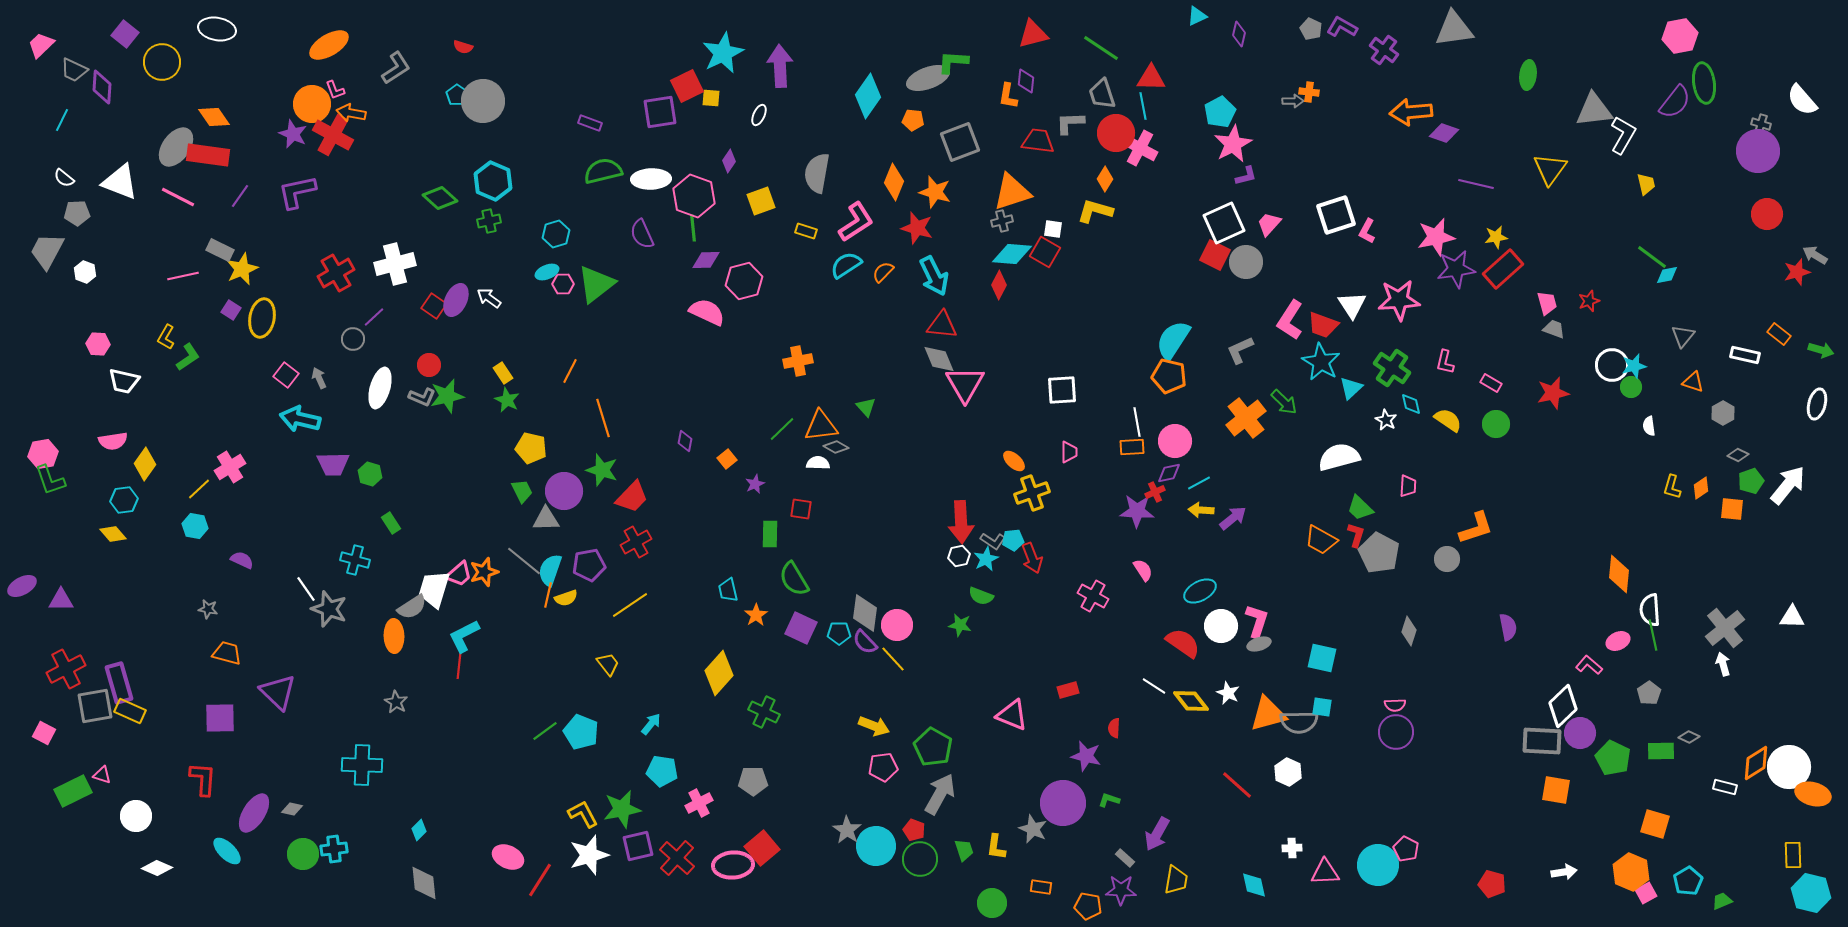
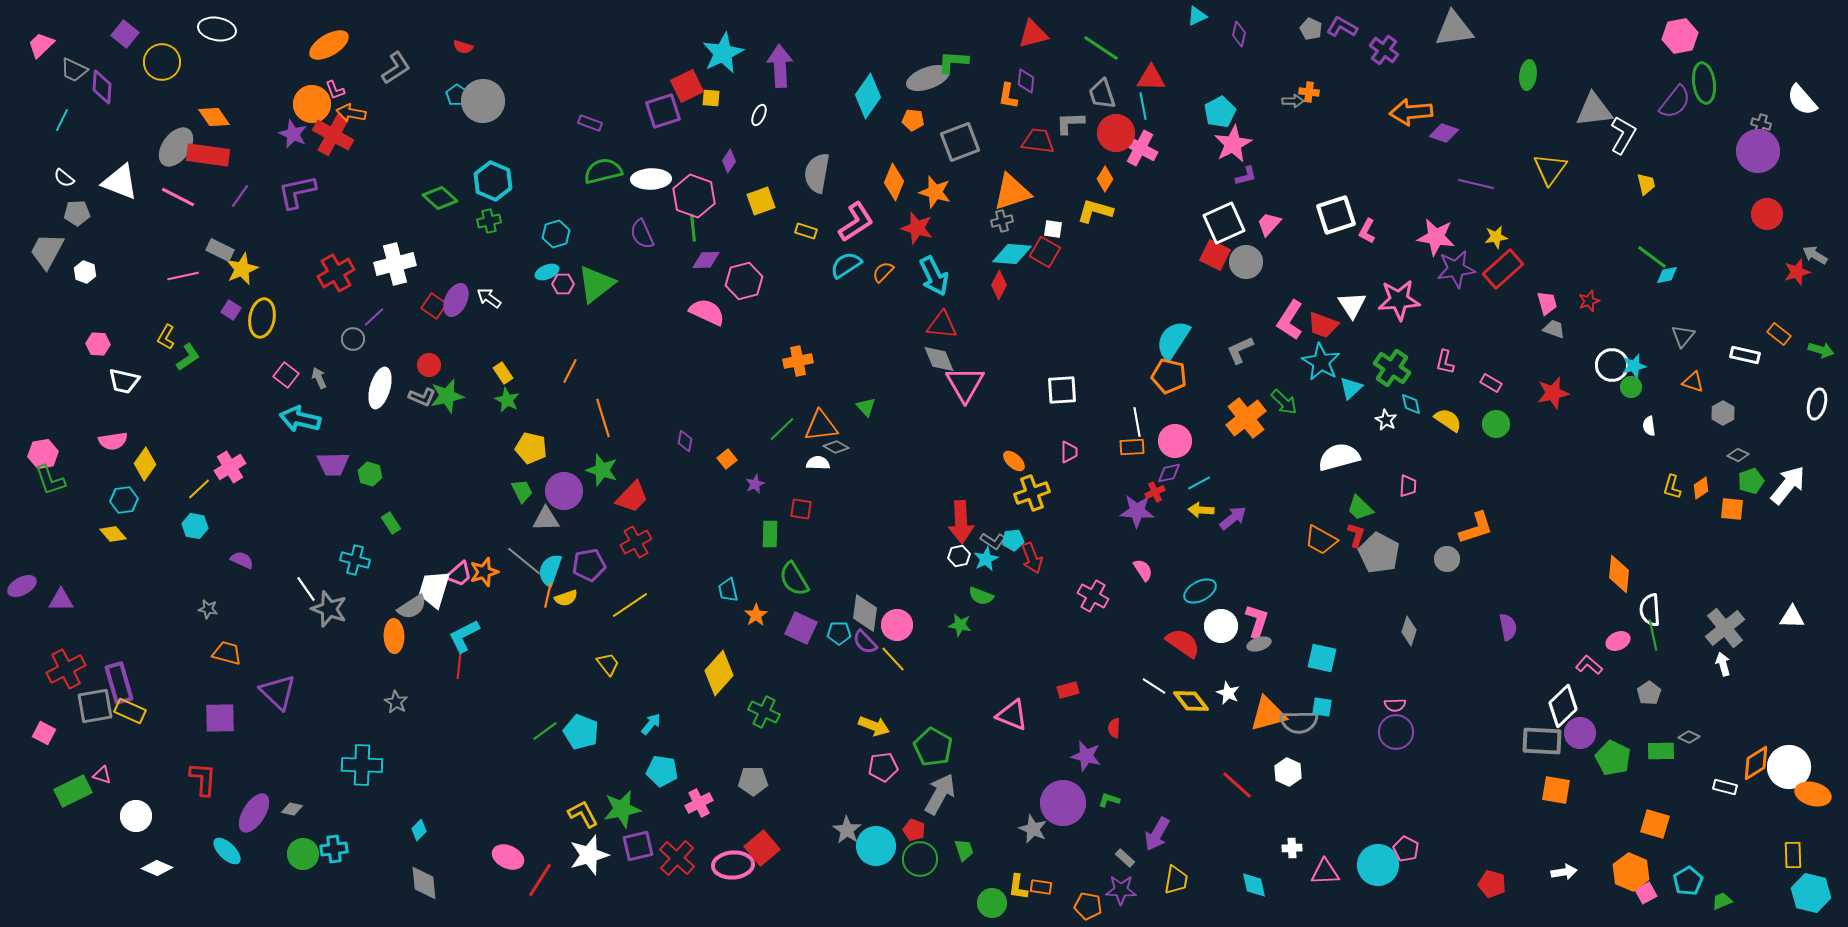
purple square at (660, 112): moved 3 px right, 1 px up; rotated 9 degrees counterclockwise
pink star at (1436, 237): rotated 21 degrees clockwise
yellow L-shape at (996, 847): moved 22 px right, 40 px down
